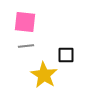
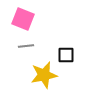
pink square: moved 2 px left, 3 px up; rotated 15 degrees clockwise
yellow star: rotated 28 degrees clockwise
